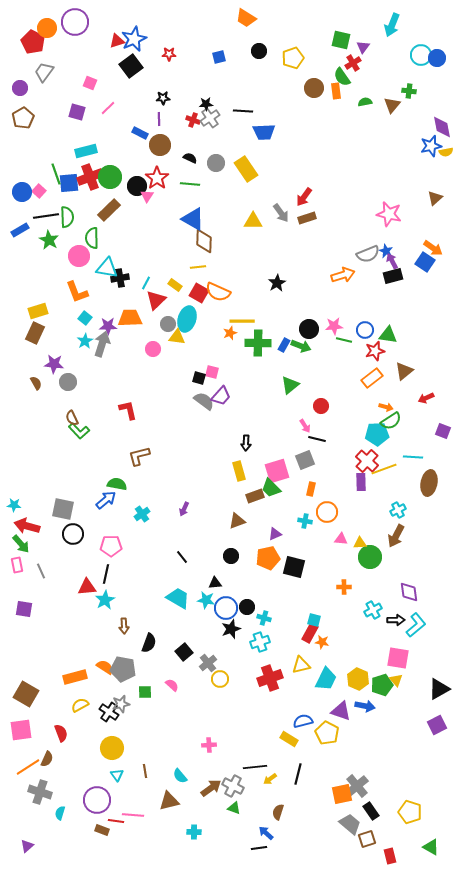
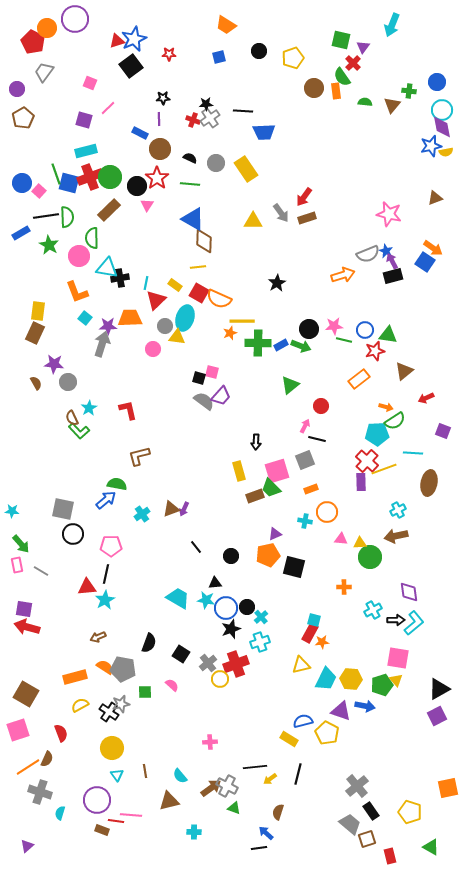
orange trapezoid at (246, 18): moved 20 px left, 7 px down
purple circle at (75, 22): moved 3 px up
cyan circle at (421, 55): moved 21 px right, 55 px down
blue circle at (437, 58): moved 24 px down
red cross at (353, 63): rotated 14 degrees counterclockwise
purple circle at (20, 88): moved 3 px left, 1 px down
green semicircle at (365, 102): rotated 16 degrees clockwise
purple square at (77, 112): moved 7 px right, 8 px down
brown circle at (160, 145): moved 4 px down
blue square at (69, 183): rotated 20 degrees clockwise
blue circle at (22, 192): moved 9 px up
pink triangle at (147, 196): moved 9 px down
brown triangle at (435, 198): rotated 21 degrees clockwise
blue rectangle at (20, 230): moved 1 px right, 3 px down
green star at (49, 240): moved 5 px down
cyan line at (146, 283): rotated 16 degrees counterclockwise
orange semicircle at (218, 292): moved 1 px right, 7 px down
yellow rectangle at (38, 311): rotated 66 degrees counterclockwise
cyan ellipse at (187, 319): moved 2 px left, 1 px up
gray circle at (168, 324): moved 3 px left, 2 px down
cyan star at (85, 341): moved 4 px right, 67 px down
blue rectangle at (284, 345): moved 3 px left; rotated 32 degrees clockwise
orange rectangle at (372, 378): moved 13 px left, 1 px down
green semicircle at (391, 421): moved 4 px right
pink arrow at (305, 426): rotated 120 degrees counterclockwise
black arrow at (246, 443): moved 10 px right, 1 px up
cyan line at (413, 457): moved 4 px up
orange rectangle at (311, 489): rotated 56 degrees clockwise
cyan star at (14, 505): moved 2 px left, 6 px down
brown triangle at (237, 521): moved 66 px left, 12 px up
red arrow at (27, 526): moved 101 px down
brown arrow at (396, 536): rotated 50 degrees clockwise
black line at (182, 557): moved 14 px right, 10 px up
orange pentagon at (268, 558): moved 3 px up
gray line at (41, 571): rotated 35 degrees counterclockwise
cyan cross at (264, 618): moved 3 px left, 1 px up; rotated 32 degrees clockwise
cyan L-shape at (416, 625): moved 2 px left, 2 px up
brown arrow at (124, 626): moved 26 px left, 11 px down; rotated 70 degrees clockwise
orange star at (322, 642): rotated 16 degrees counterclockwise
black square at (184, 652): moved 3 px left, 2 px down; rotated 18 degrees counterclockwise
red cross at (270, 678): moved 34 px left, 14 px up
yellow hexagon at (358, 679): moved 7 px left; rotated 20 degrees counterclockwise
purple square at (437, 725): moved 9 px up
pink square at (21, 730): moved 3 px left; rotated 10 degrees counterclockwise
pink cross at (209, 745): moved 1 px right, 3 px up
gray cross at (233, 786): moved 6 px left
orange square at (342, 794): moved 106 px right, 6 px up
pink line at (133, 815): moved 2 px left
